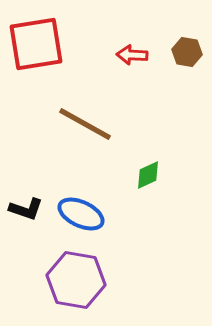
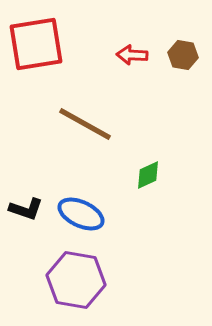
brown hexagon: moved 4 px left, 3 px down
